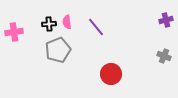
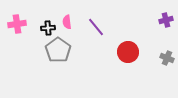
black cross: moved 1 px left, 4 px down
pink cross: moved 3 px right, 8 px up
gray pentagon: rotated 15 degrees counterclockwise
gray cross: moved 3 px right, 2 px down
red circle: moved 17 px right, 22 px up
